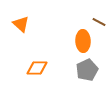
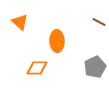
orange triangle: moved 1 px left, 2 px up
orange ellipse: moved 26 px left
gray pentagon: moved 8 px right, 3 px up
